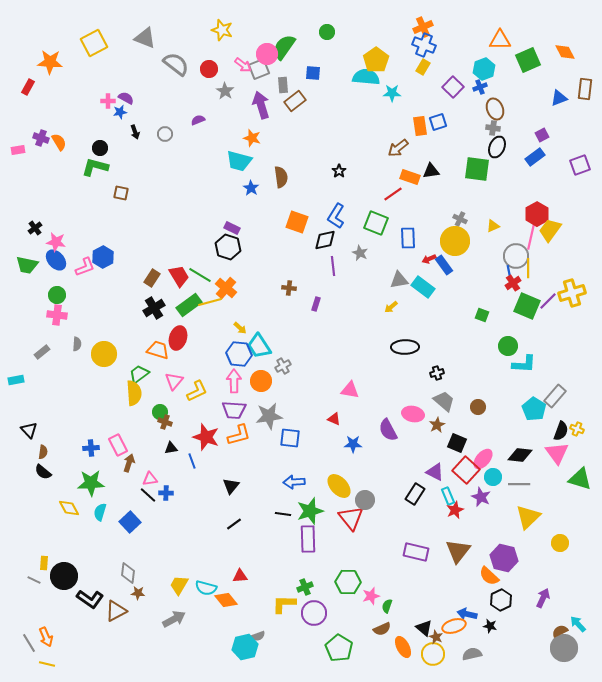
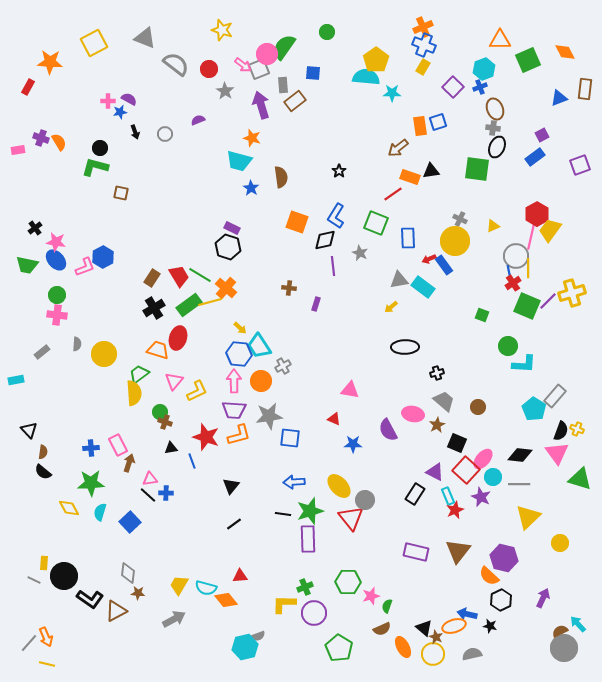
purple semicircle at (126, 98): moved 3 px right, 1 px down
gray line at (29, 643): rotated 72 degrees clockwise
